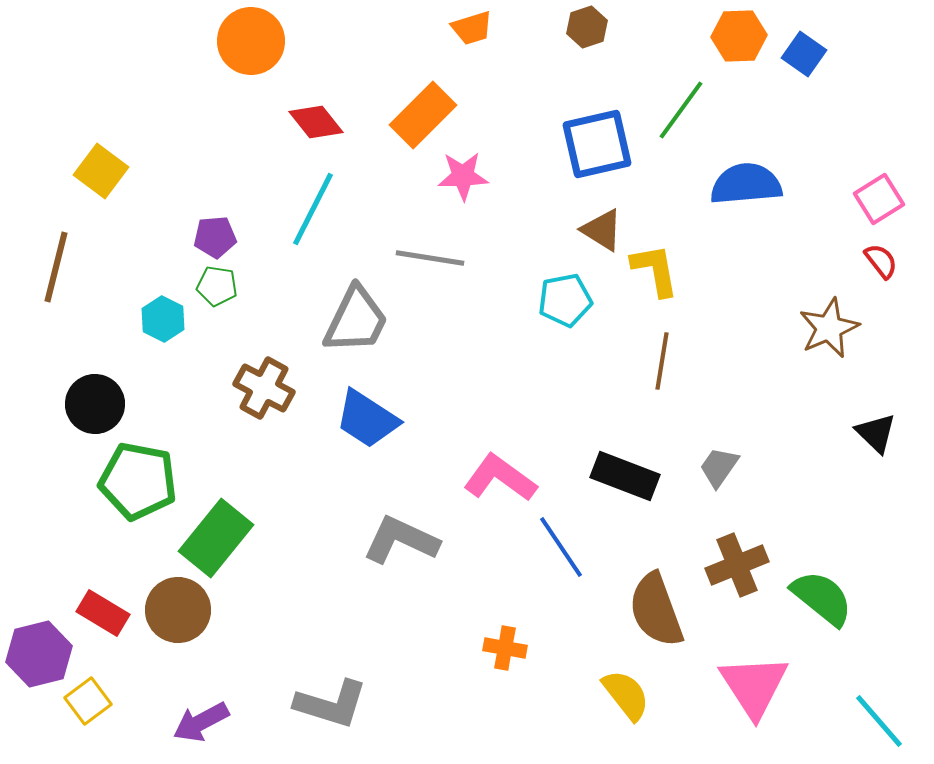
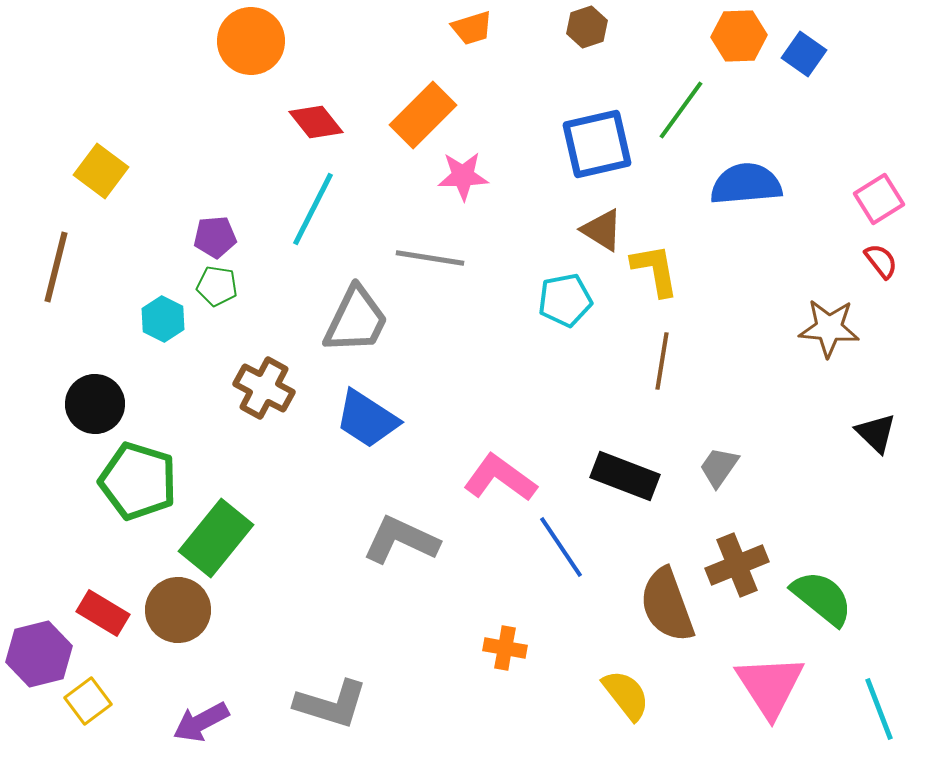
brown star at (829, 328): rotated 28 degrees clockwise
green pentagon at (138, 481): rotated 6 degrees clockwise
brown semicircle at (656, 610): moved 11 px right, 5 px up
pink triangle at (754, 686): moved 16 px right
cyan line at (879, 721): moved 12 px up; rotated 20 degrees clockwise
